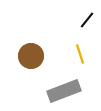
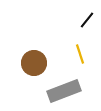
brown circle: moved 3 px right, 7 px down
